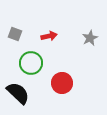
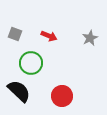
red arrow: rotated 35 degrees clockwise
red circle: moved 13 px down
black semicircle: moved 1 px right, 2 px up
